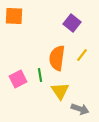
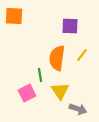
purple square: moved 2 px left, 3 px down; rotated 36 degrees counterclockwise
pink square: moved 9 px right, 14 px down
gray arrow: moved 2 px left
